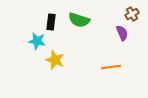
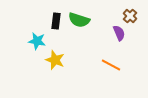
brown cross: moved 2 px left, 2 px down; rotated 16 degrees counterclockwise
black rectangle: moved 5 px right, 1 px up
purple semicircle: moved 3 px left
orange line: moved 2 px up; rotated 36 degrees clockwise
